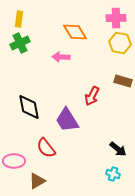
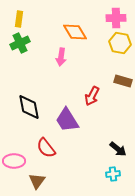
pink arrow: rotated 84 degrees counterclockwise
cyan cross: rotated 24 degrees counterclockwise
brown triangle: rotated 24 degrees counterclockwise
